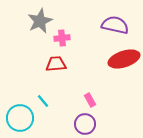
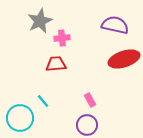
purple circle: moved 2 px right, 1 px down
